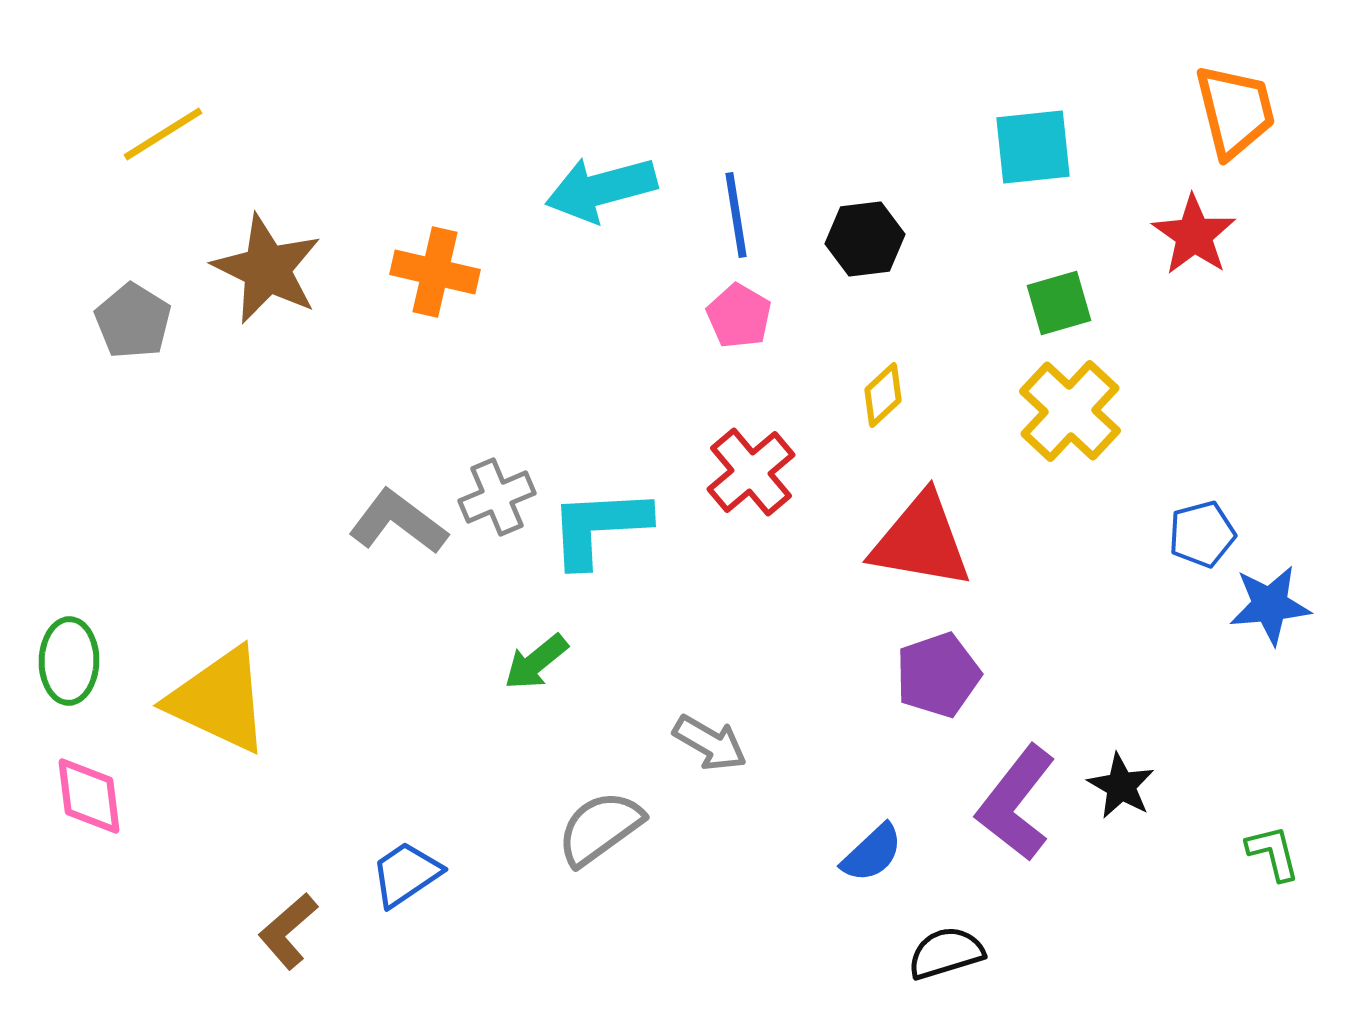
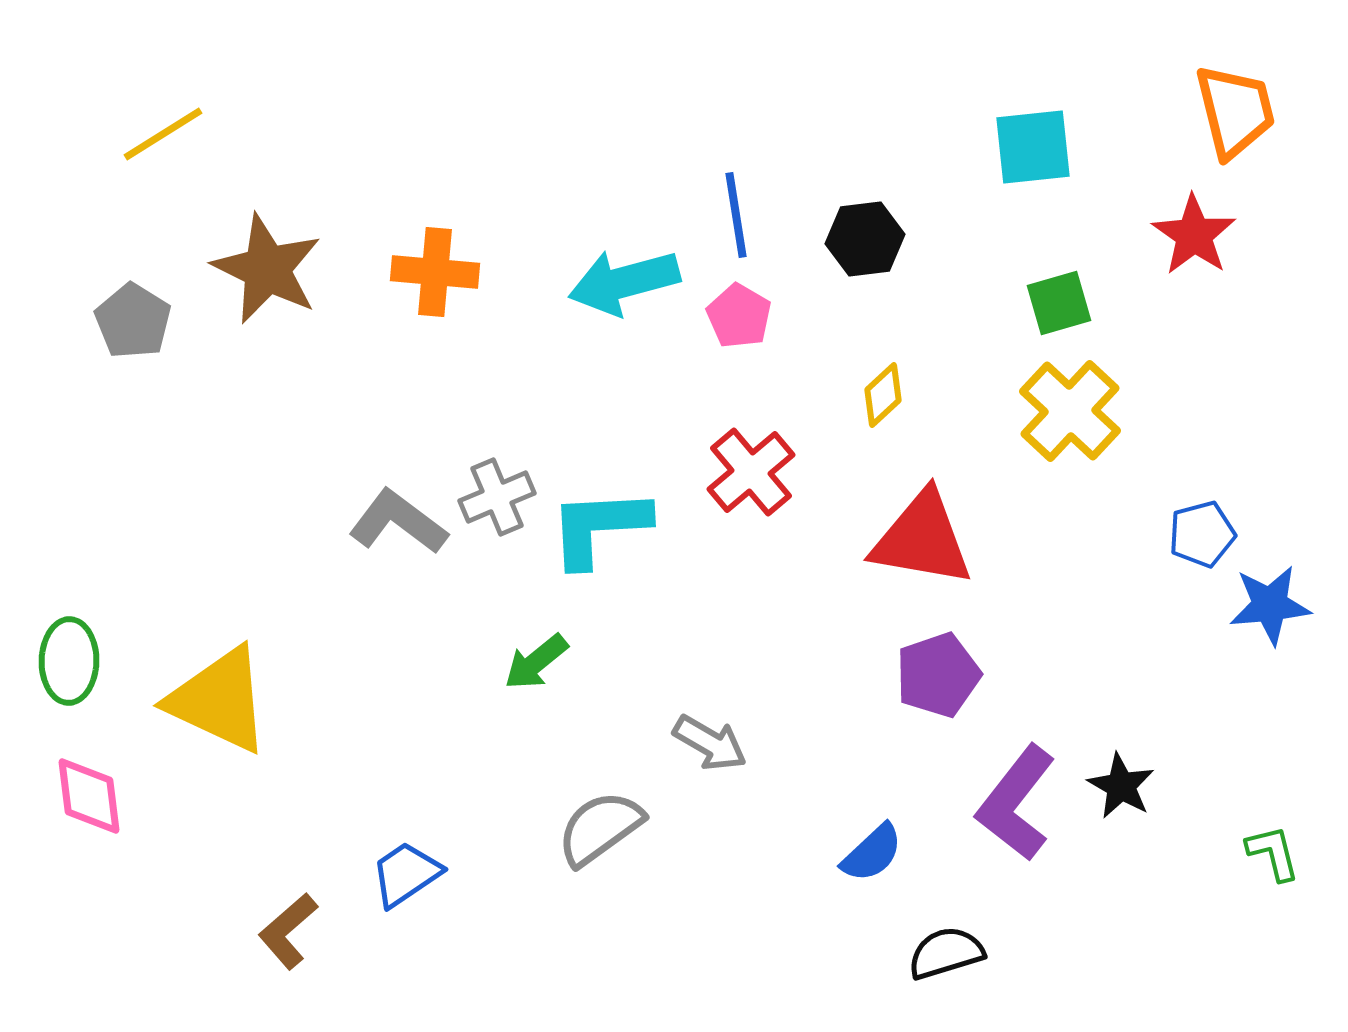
cyan arrow: moved 23 px right, 93 px down
orange cross: rotated 8 degrees counterclockwise
red triangle: moved 1 px right, 2 px up
